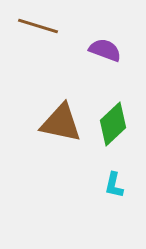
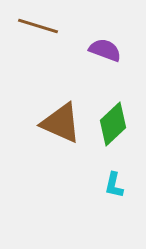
brown triangle: rotated 12 degrees clockwise
